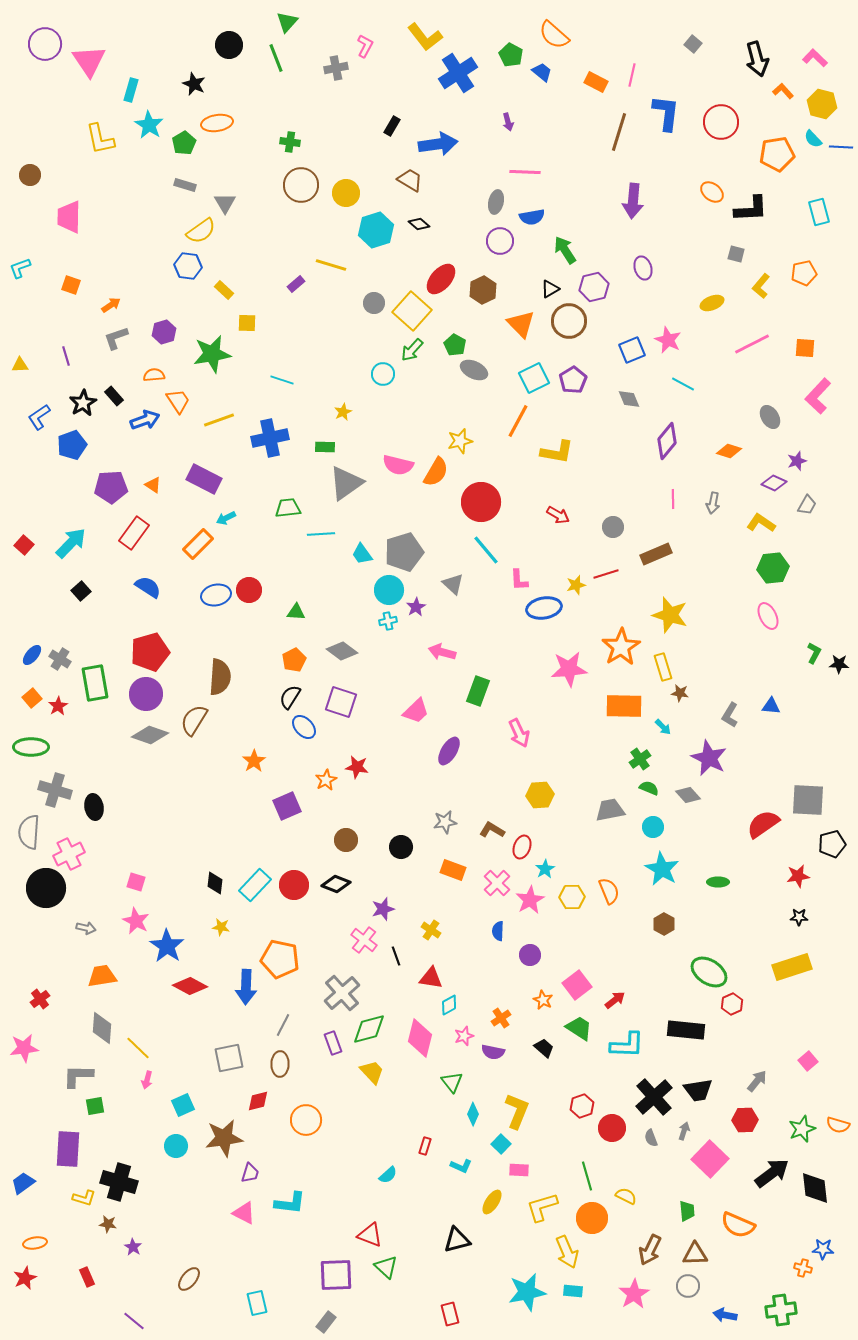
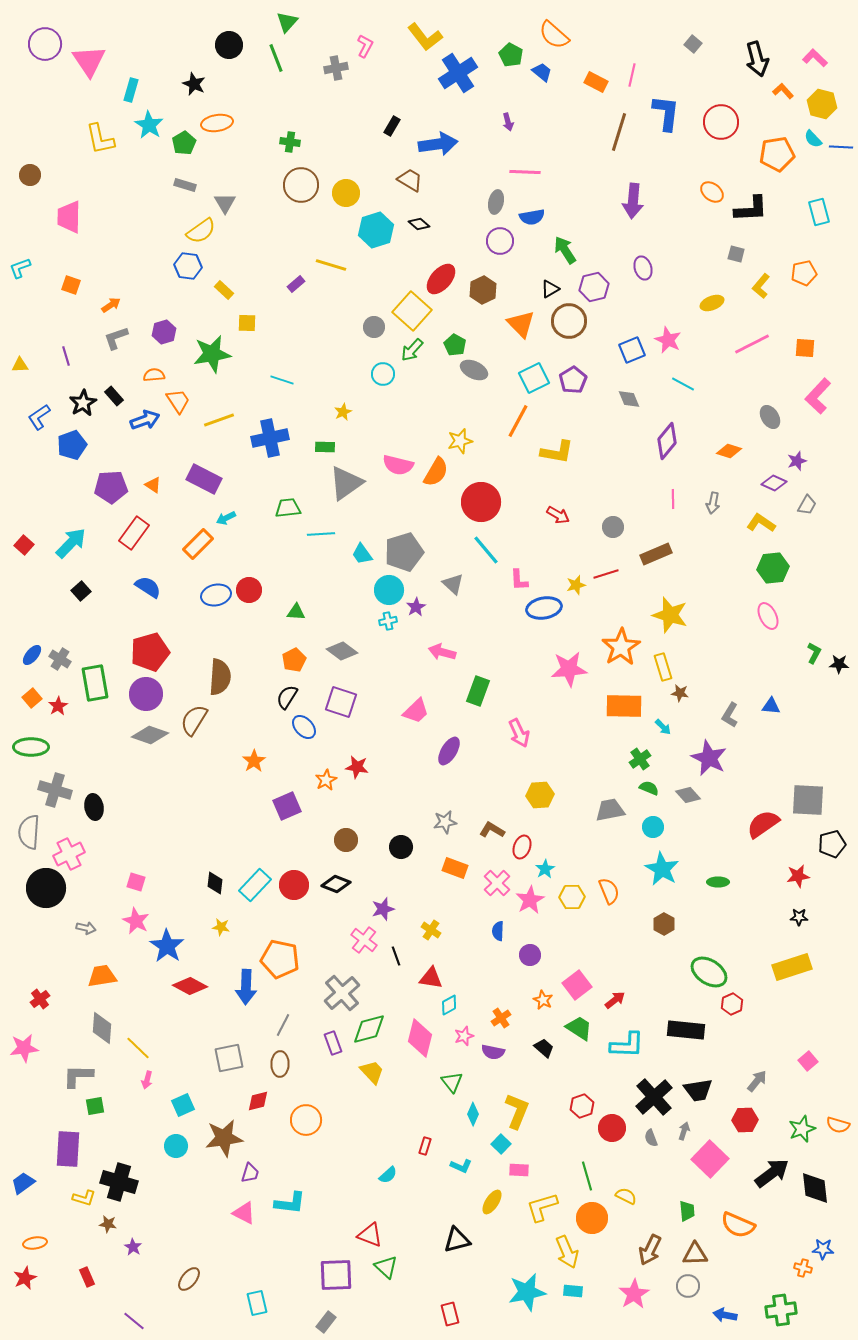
gray circle at (374, 303): moved 24 px down
black semicircle at (290, 697): moved 3 px left
orange rectangle at (453, 870): moved 2 px right, 2 px up
